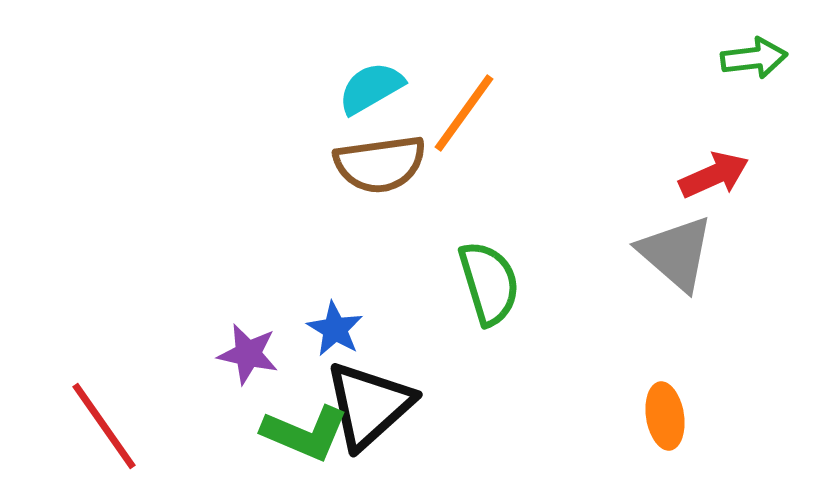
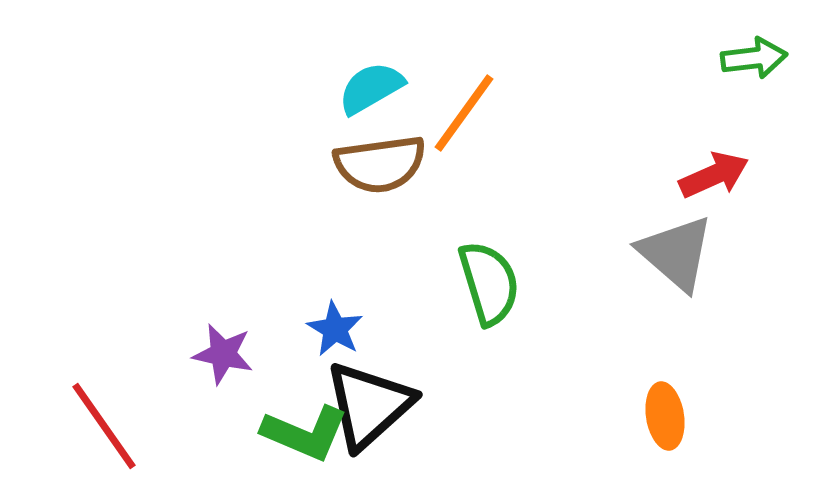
purple star: moved 25 px left
